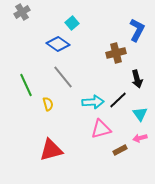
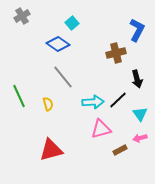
gray cross: moved 4 px down
green line: moved 7 px left, 11 px down
